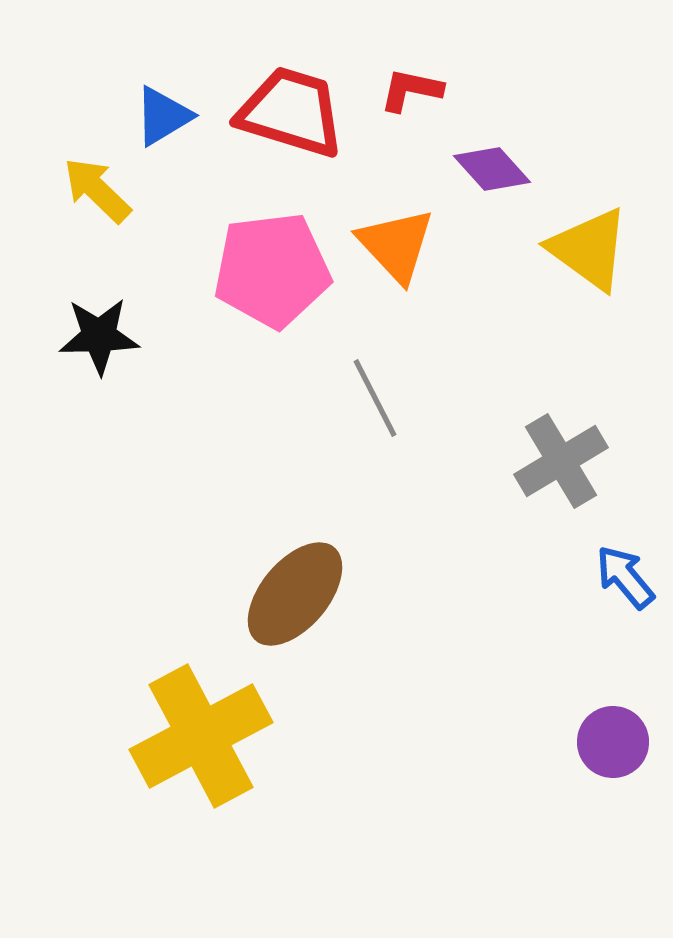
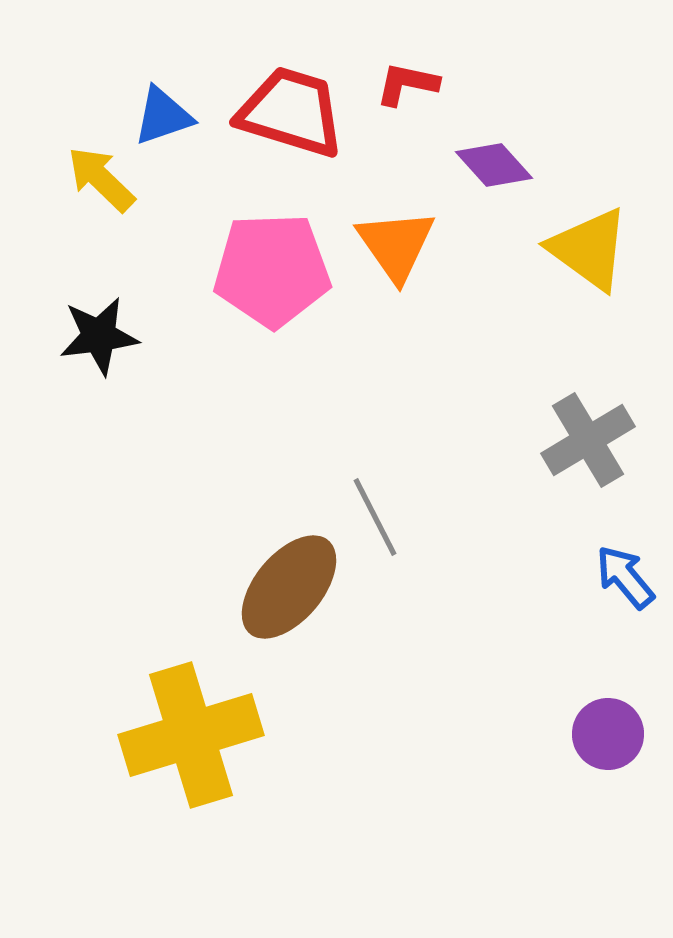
red L-shape: moved 4 px left, 6 px up
blue triangle: rotated 12 degrees clockwise
purple diamond: moved 2 px right, 4 px up
yellow arrow: moved 4 px right, 11 px up
orange triangle: rotated 8 degrees clockwise
pink pentagon: rotated 5 degrees clockwise
black star: rotated 6 degrees counterclockwise
gray line: moved 119 px down
gray cross: moved 27 px right, 21 px up
brown ellipse: moved 6 px left, 7 px up
yellow cross: moved 10 px left, 1 px up; rotated 11 degrees clockwise
purple circle: moved 5 px left, 8 px up
